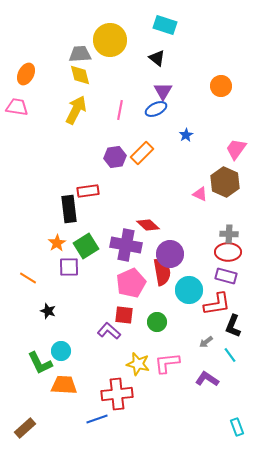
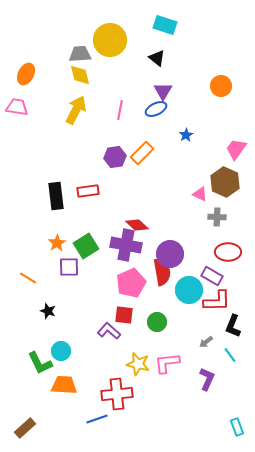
black rectangle at (69, 209): moved 13 px left, 13 px up
red diamond at (148, 225): moved 11 px left
gray cross at (229, 234): moved 12 px left, 17 px up
purple rectangle at (226, 276): moved 14 px left; rotated 15 degrees clockwise
red L-shape at (217, 304): moved 3 px up; rotated 8 degrees clockwise
purple L-shape at (207, 379): rotated 80 degrees clockwise
